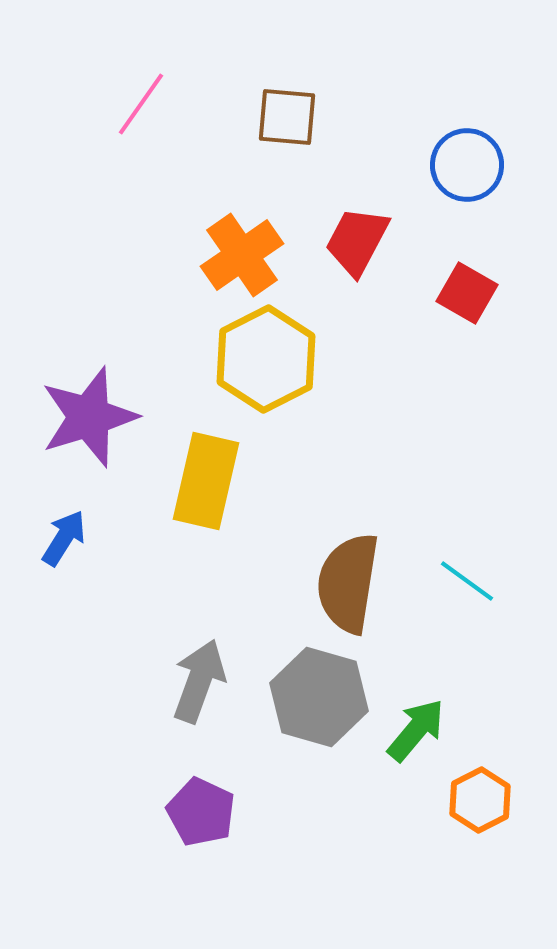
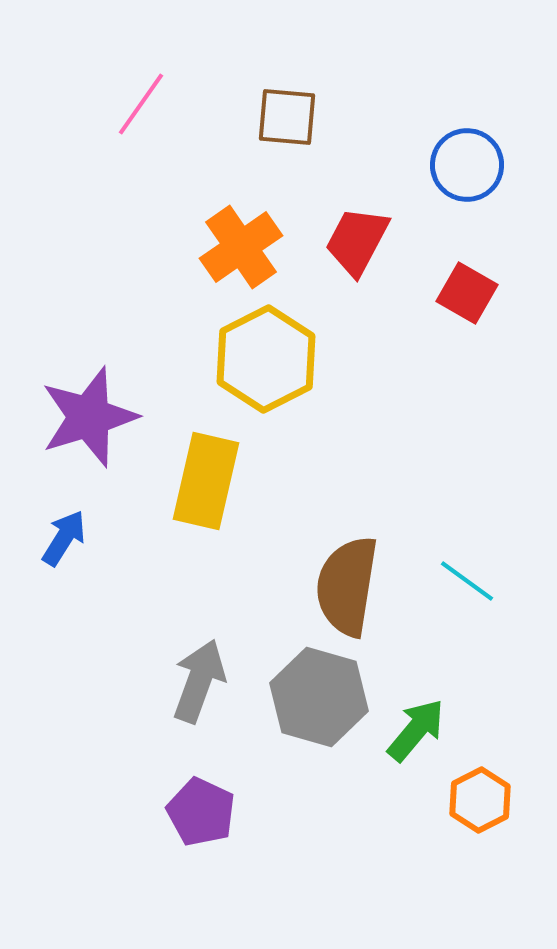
orange cross: moved 1 px left, 8 px up
brown semicircle: moved 1 px left, 3 px down
